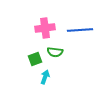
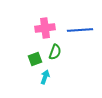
green semicircle: rotated 77 degrees counterclockwise
